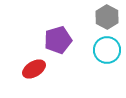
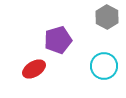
cyan circle: moved 3 px left, 16 px down
